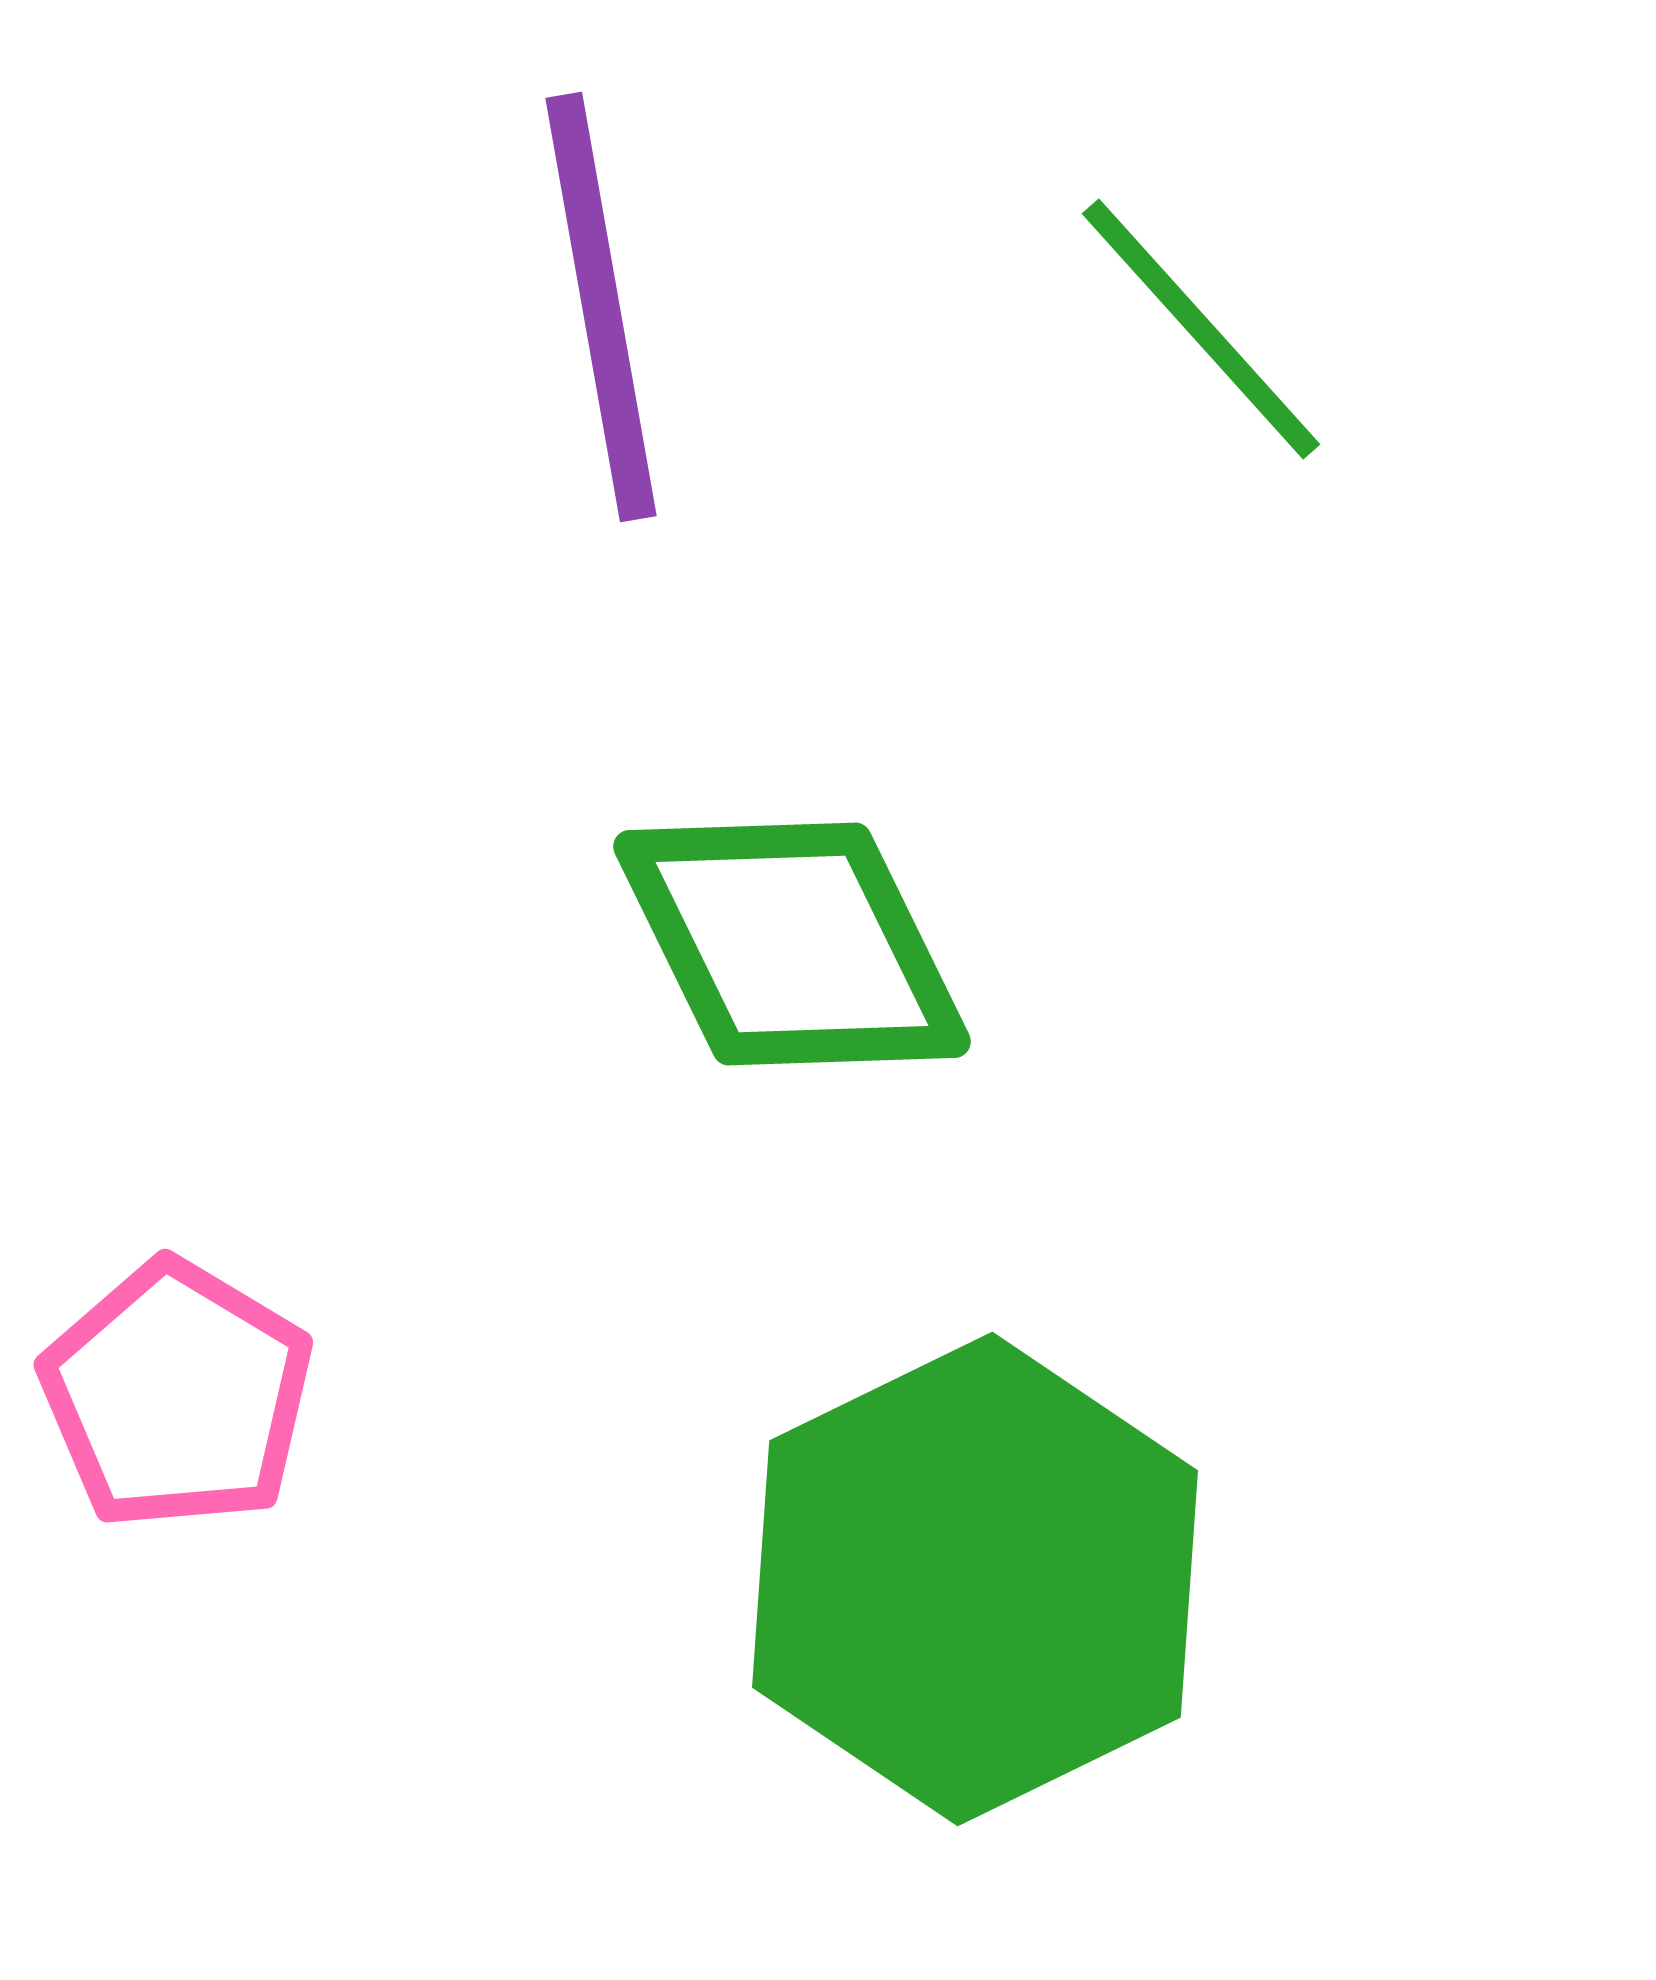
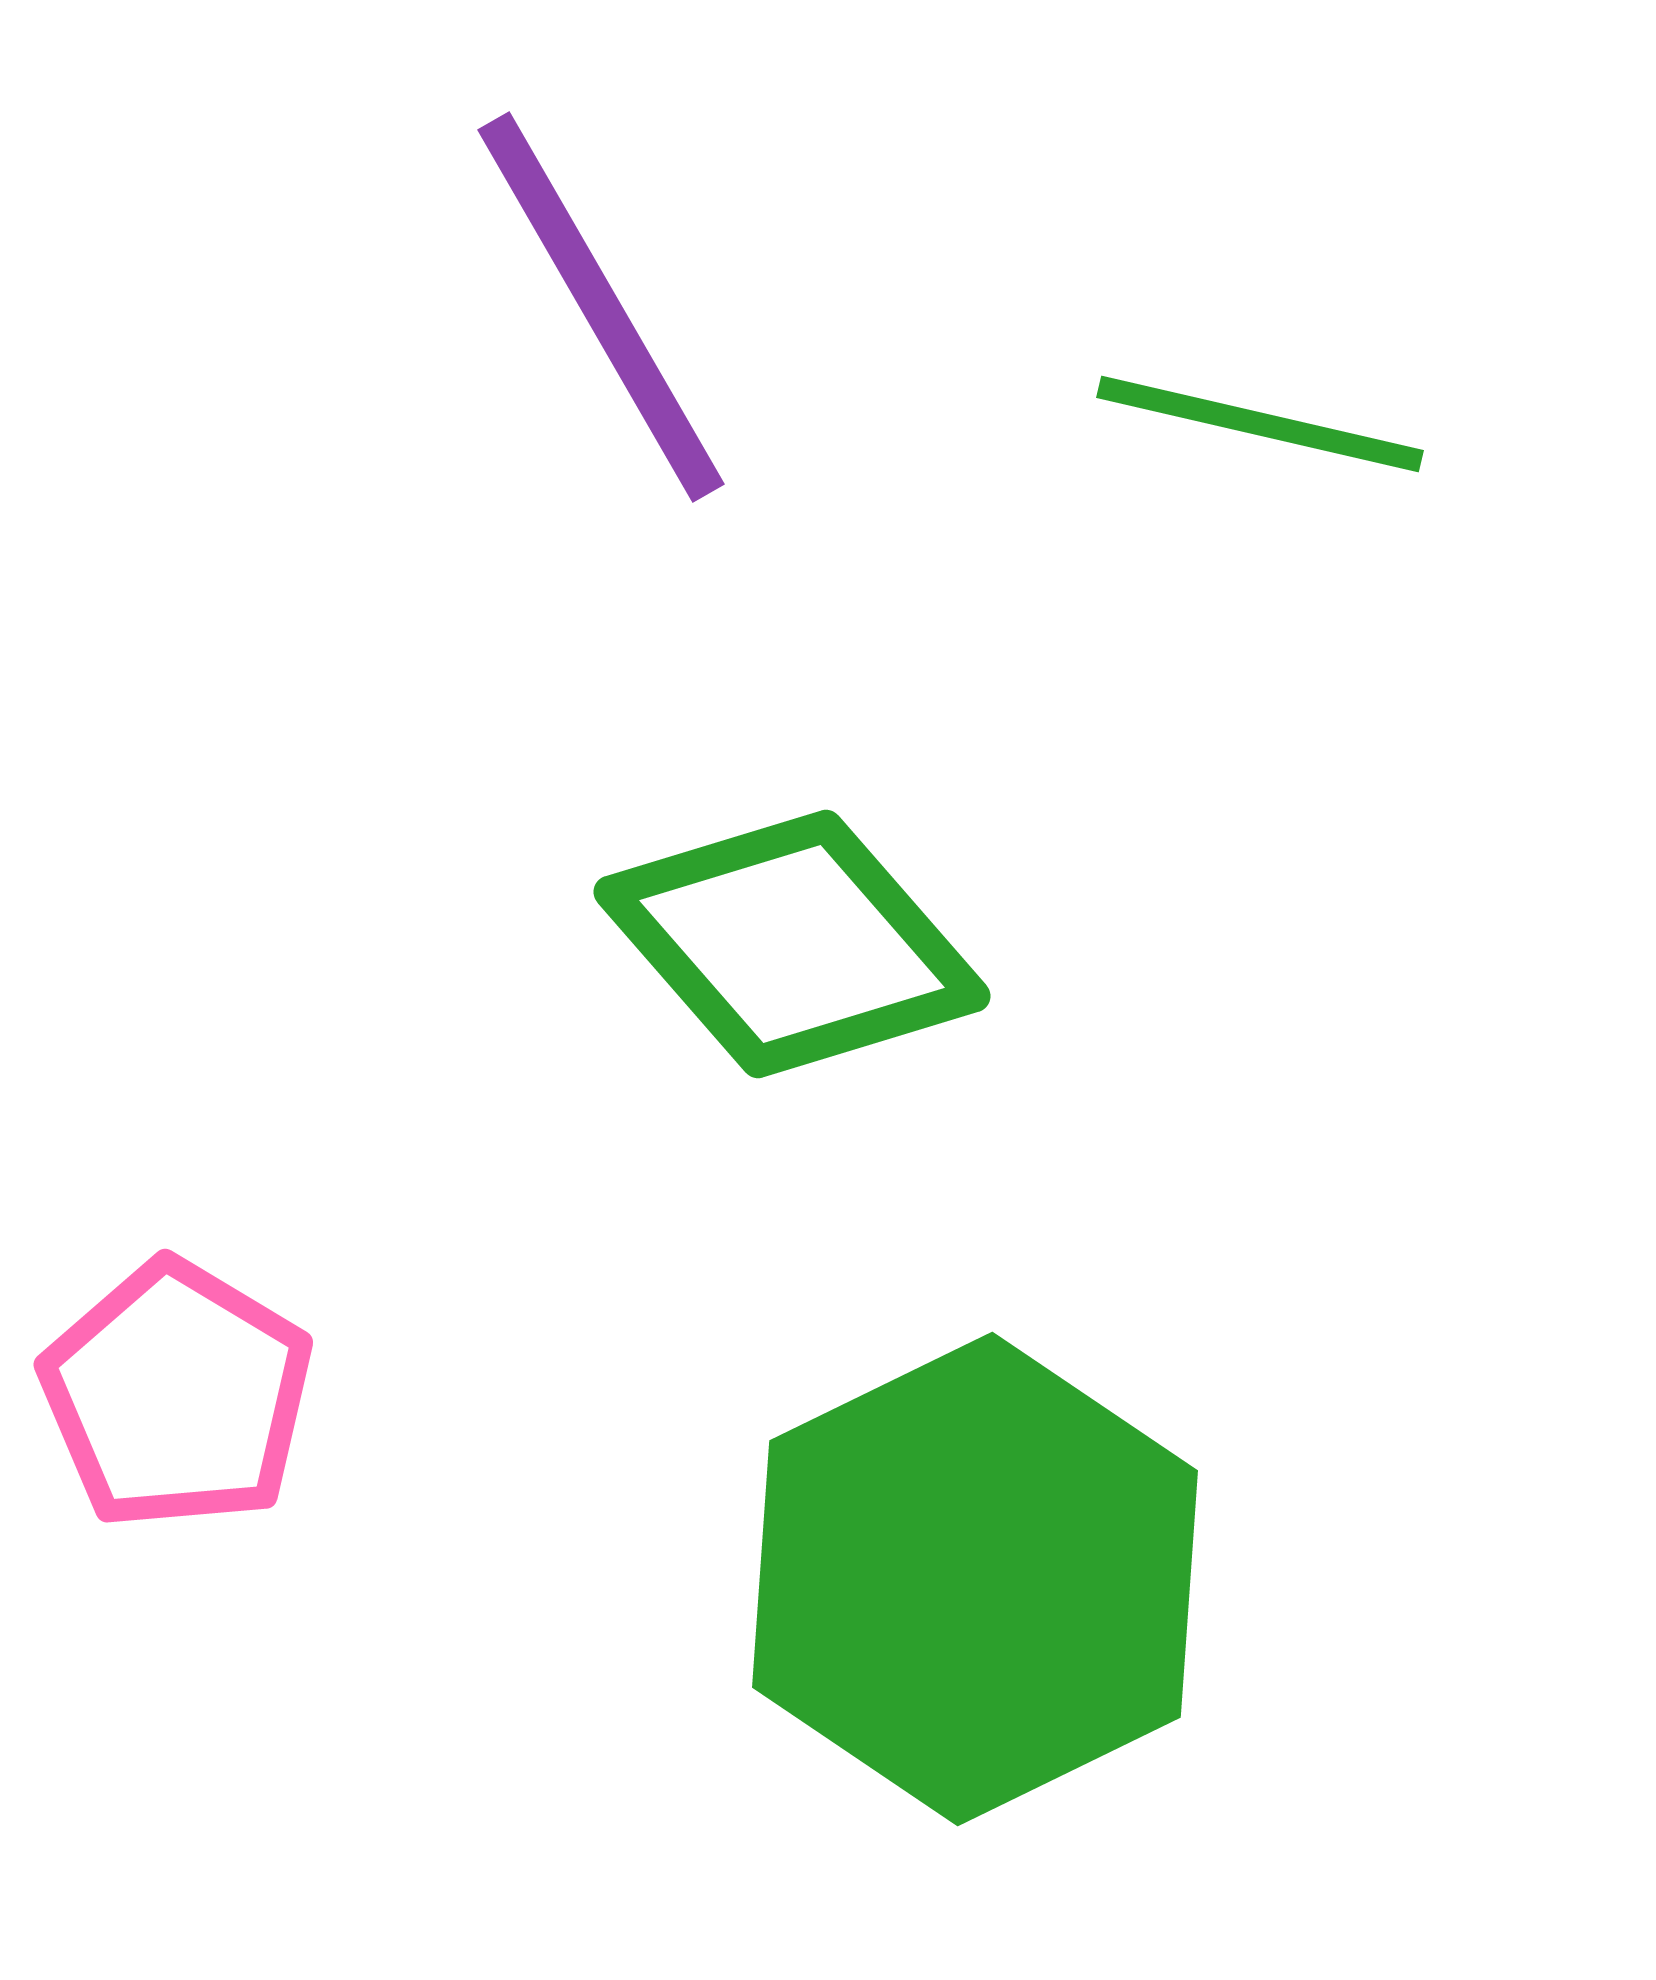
purple line: rotated 20 degrees counterclockwise
green line: moved 59 px right, 95 px down; rotated 35 degrees counterclockwise
green diamond: rotated 15 degrees counterclockwise
